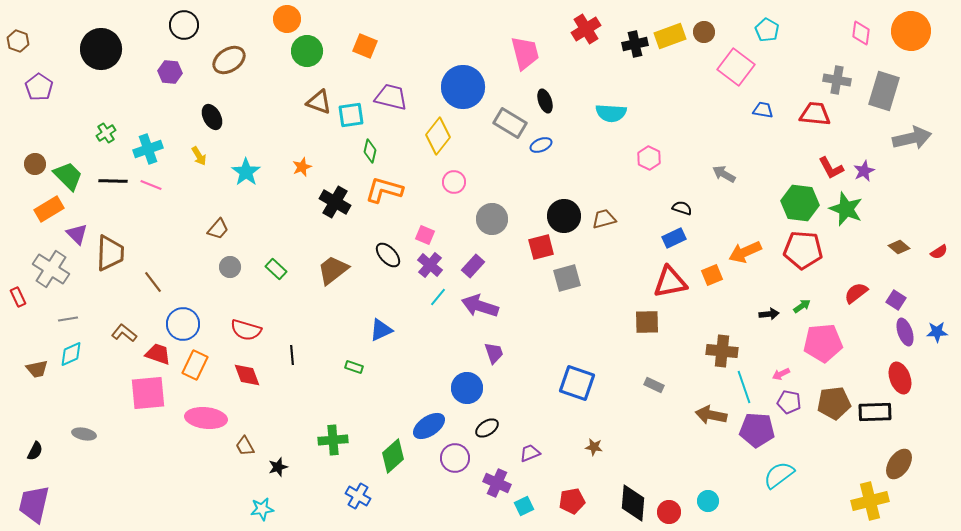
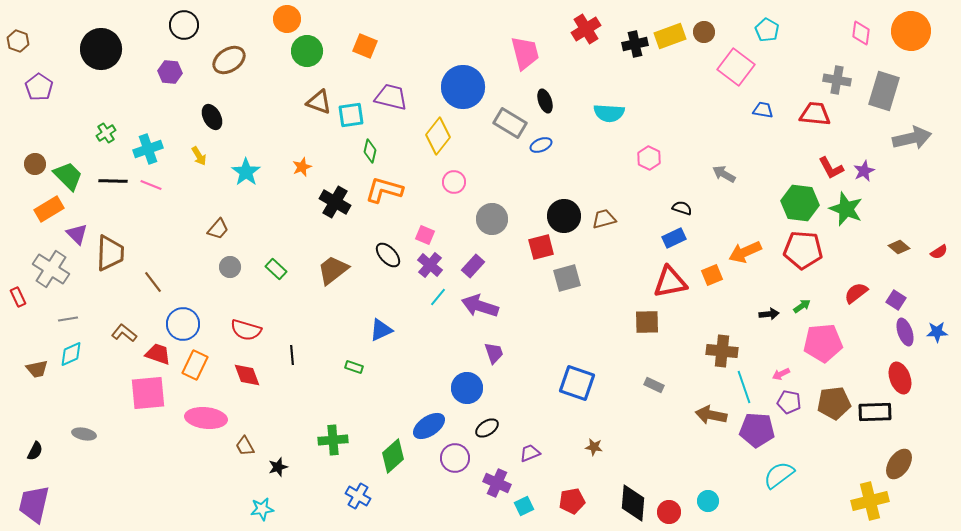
cyan semicircle at (611, 113): moved 2 px left
